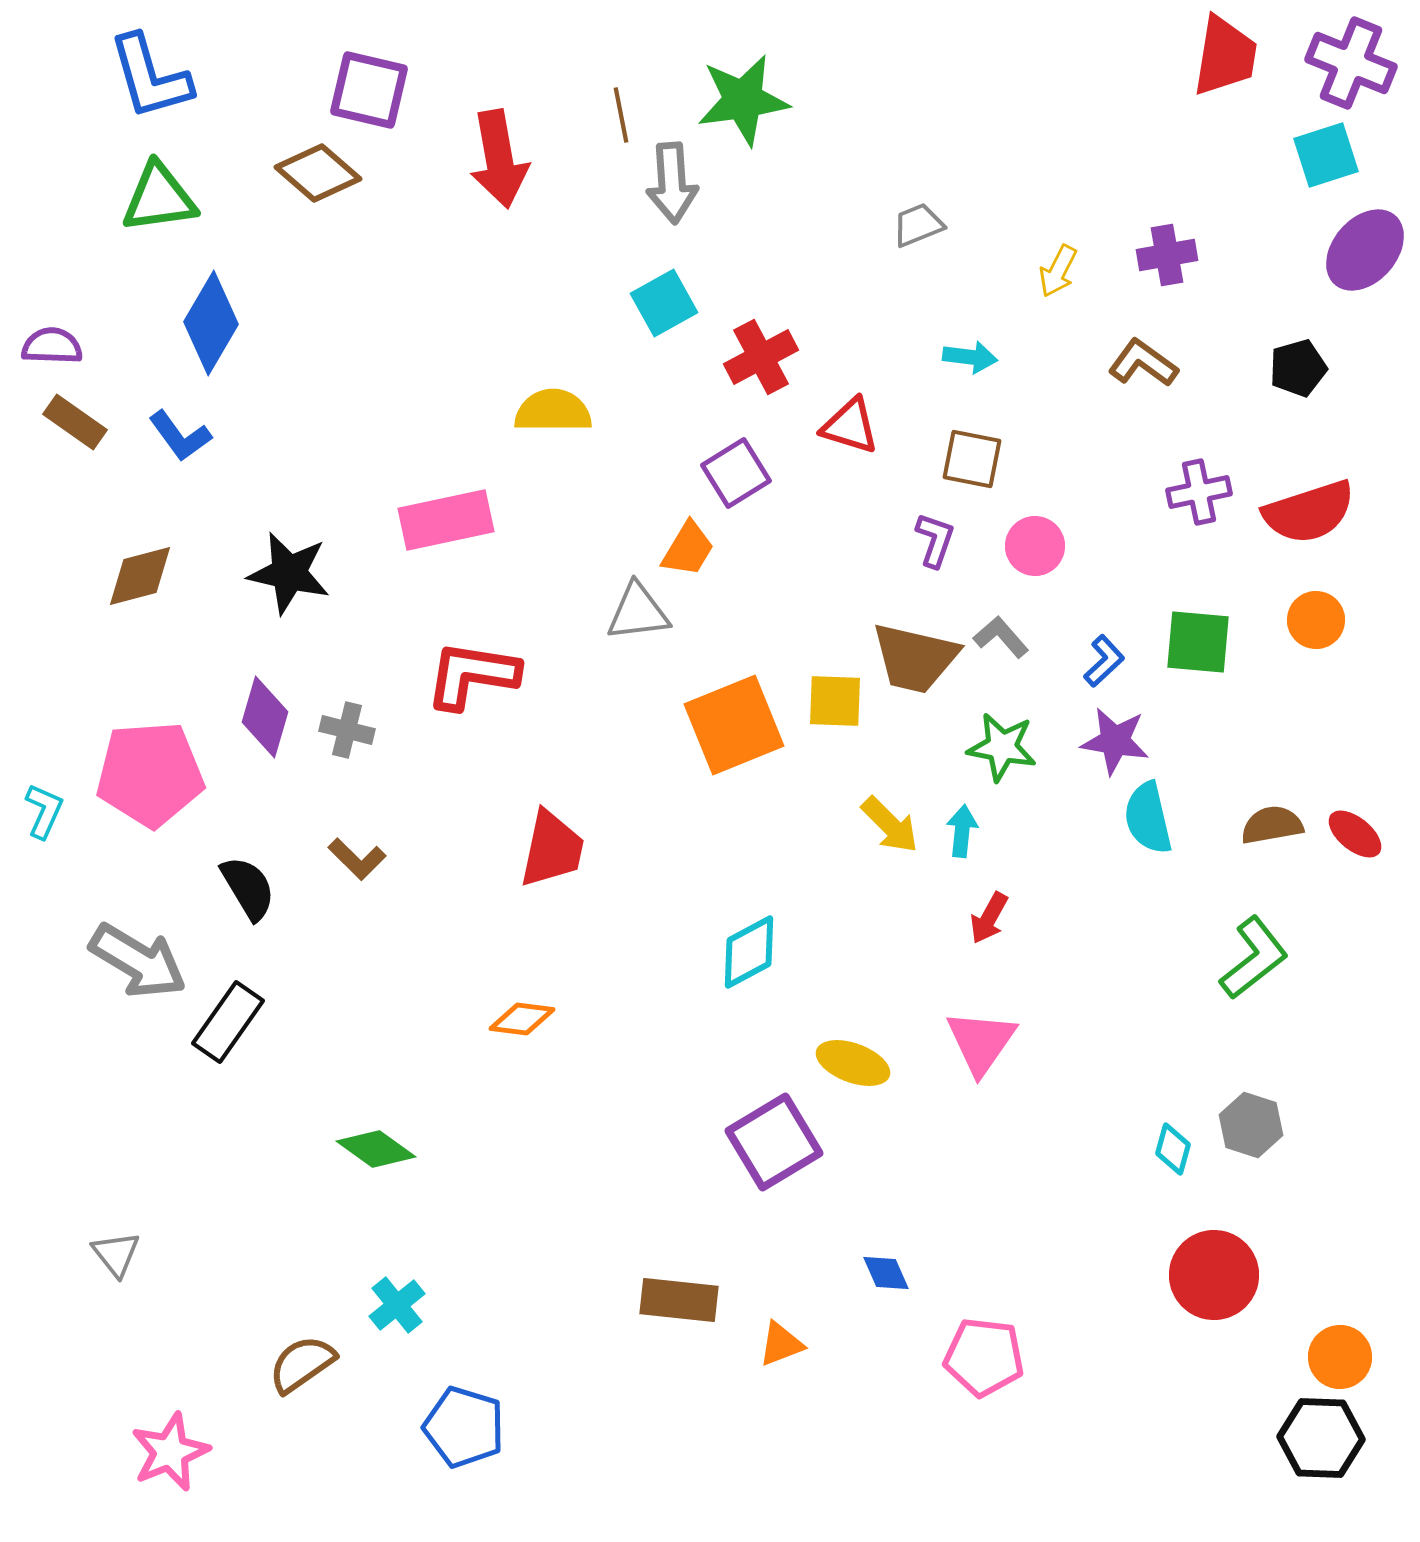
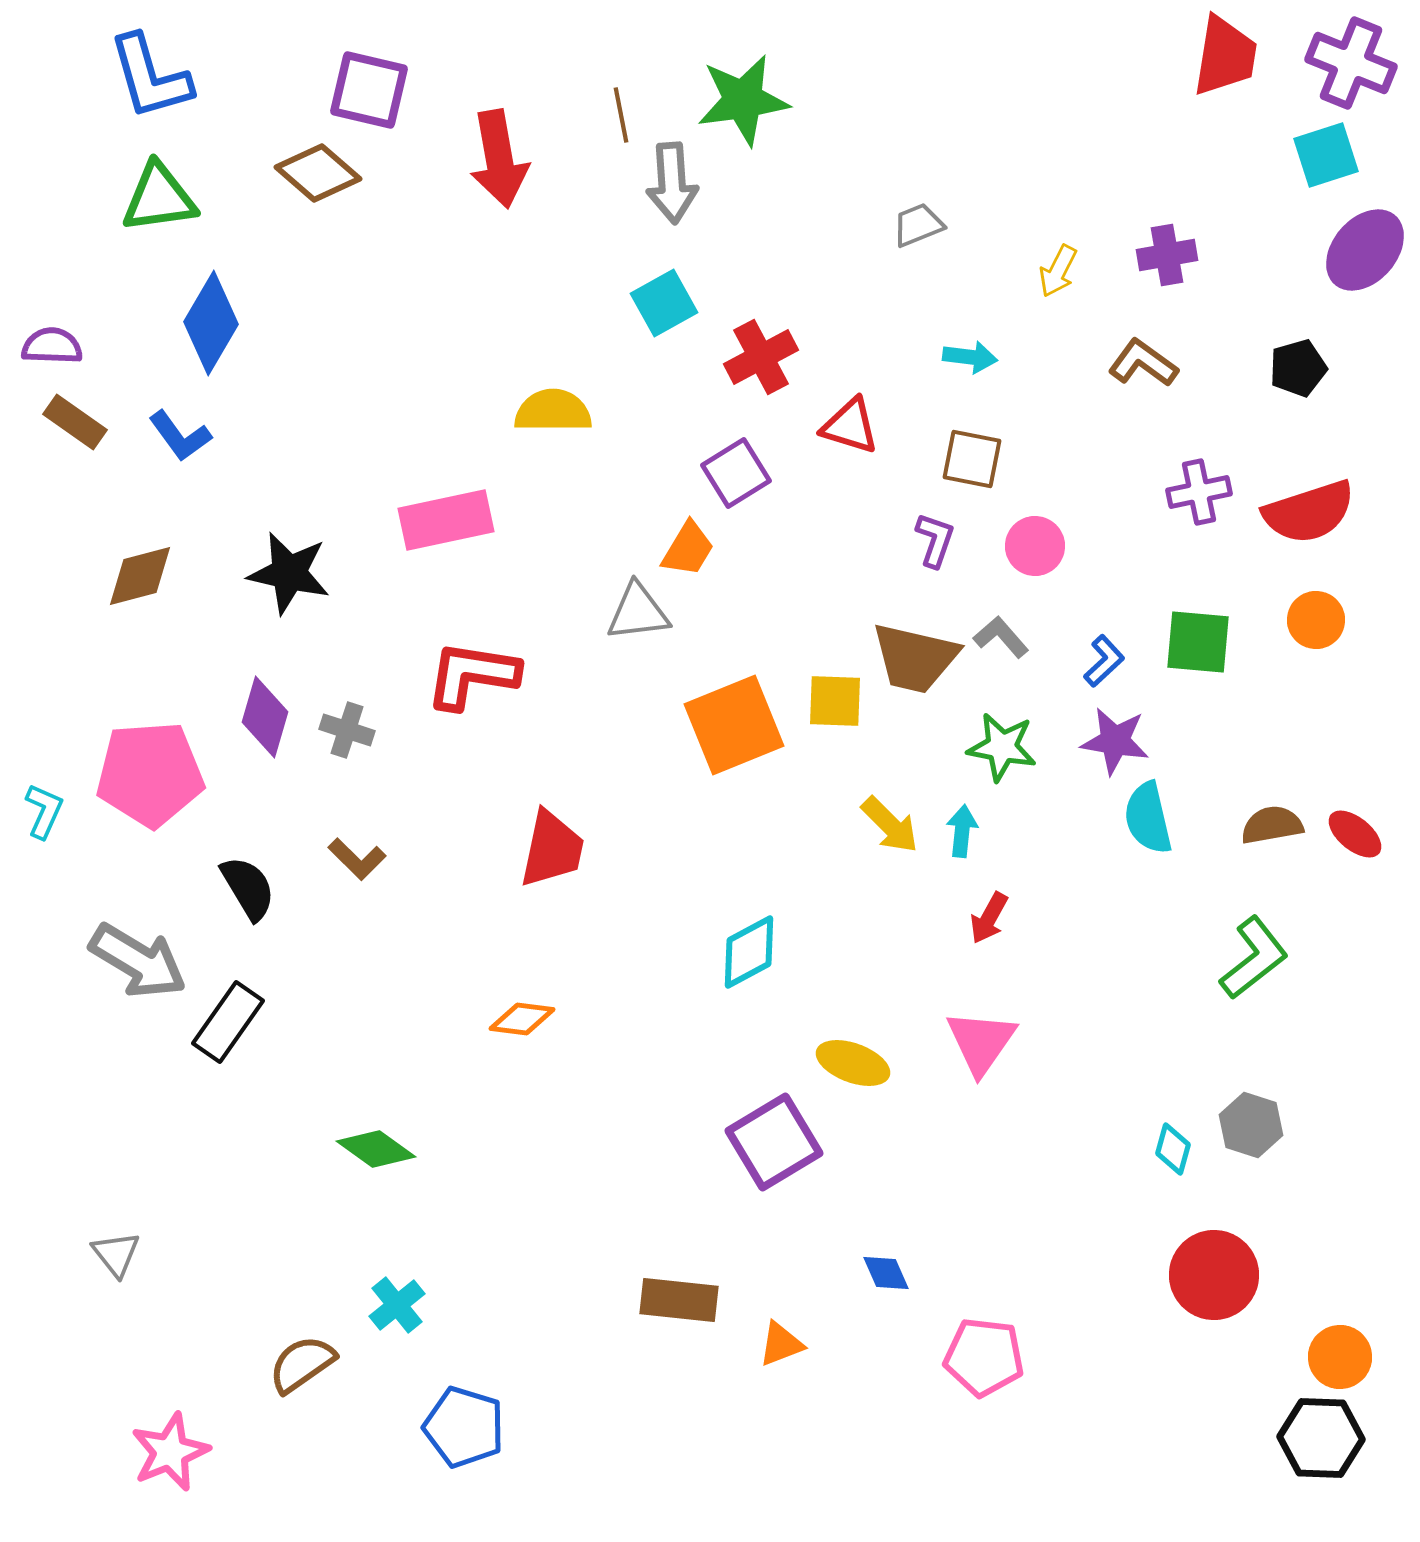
gray cross at (347, 730): rotated 4 degrees clockwise
